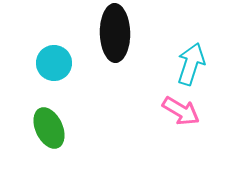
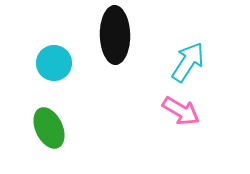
black ellipse: moved 2 px down
cyan arrow: moved 3 px left, 2 px up; rotated 15 degrees clockwise
